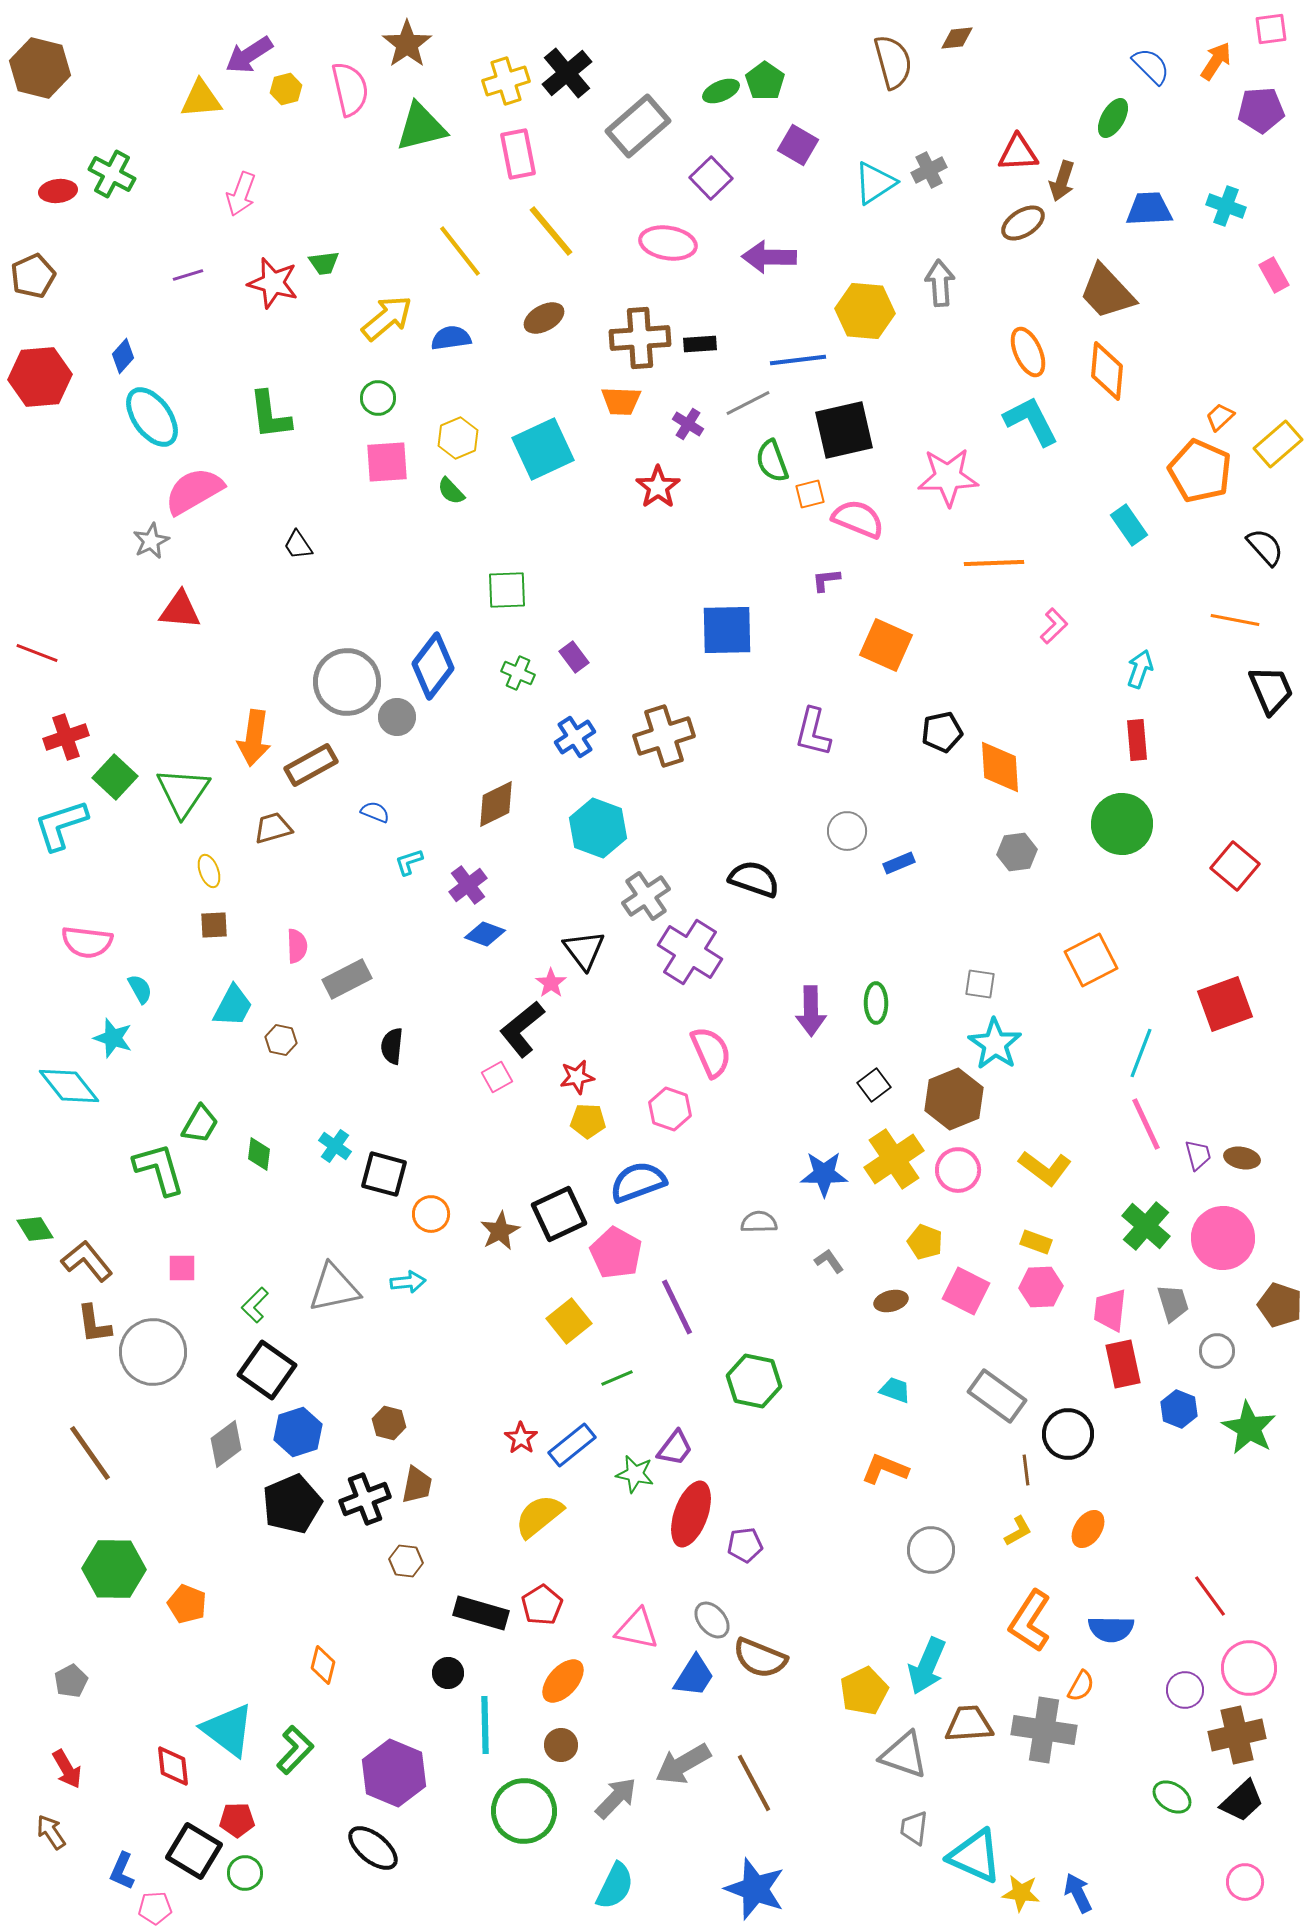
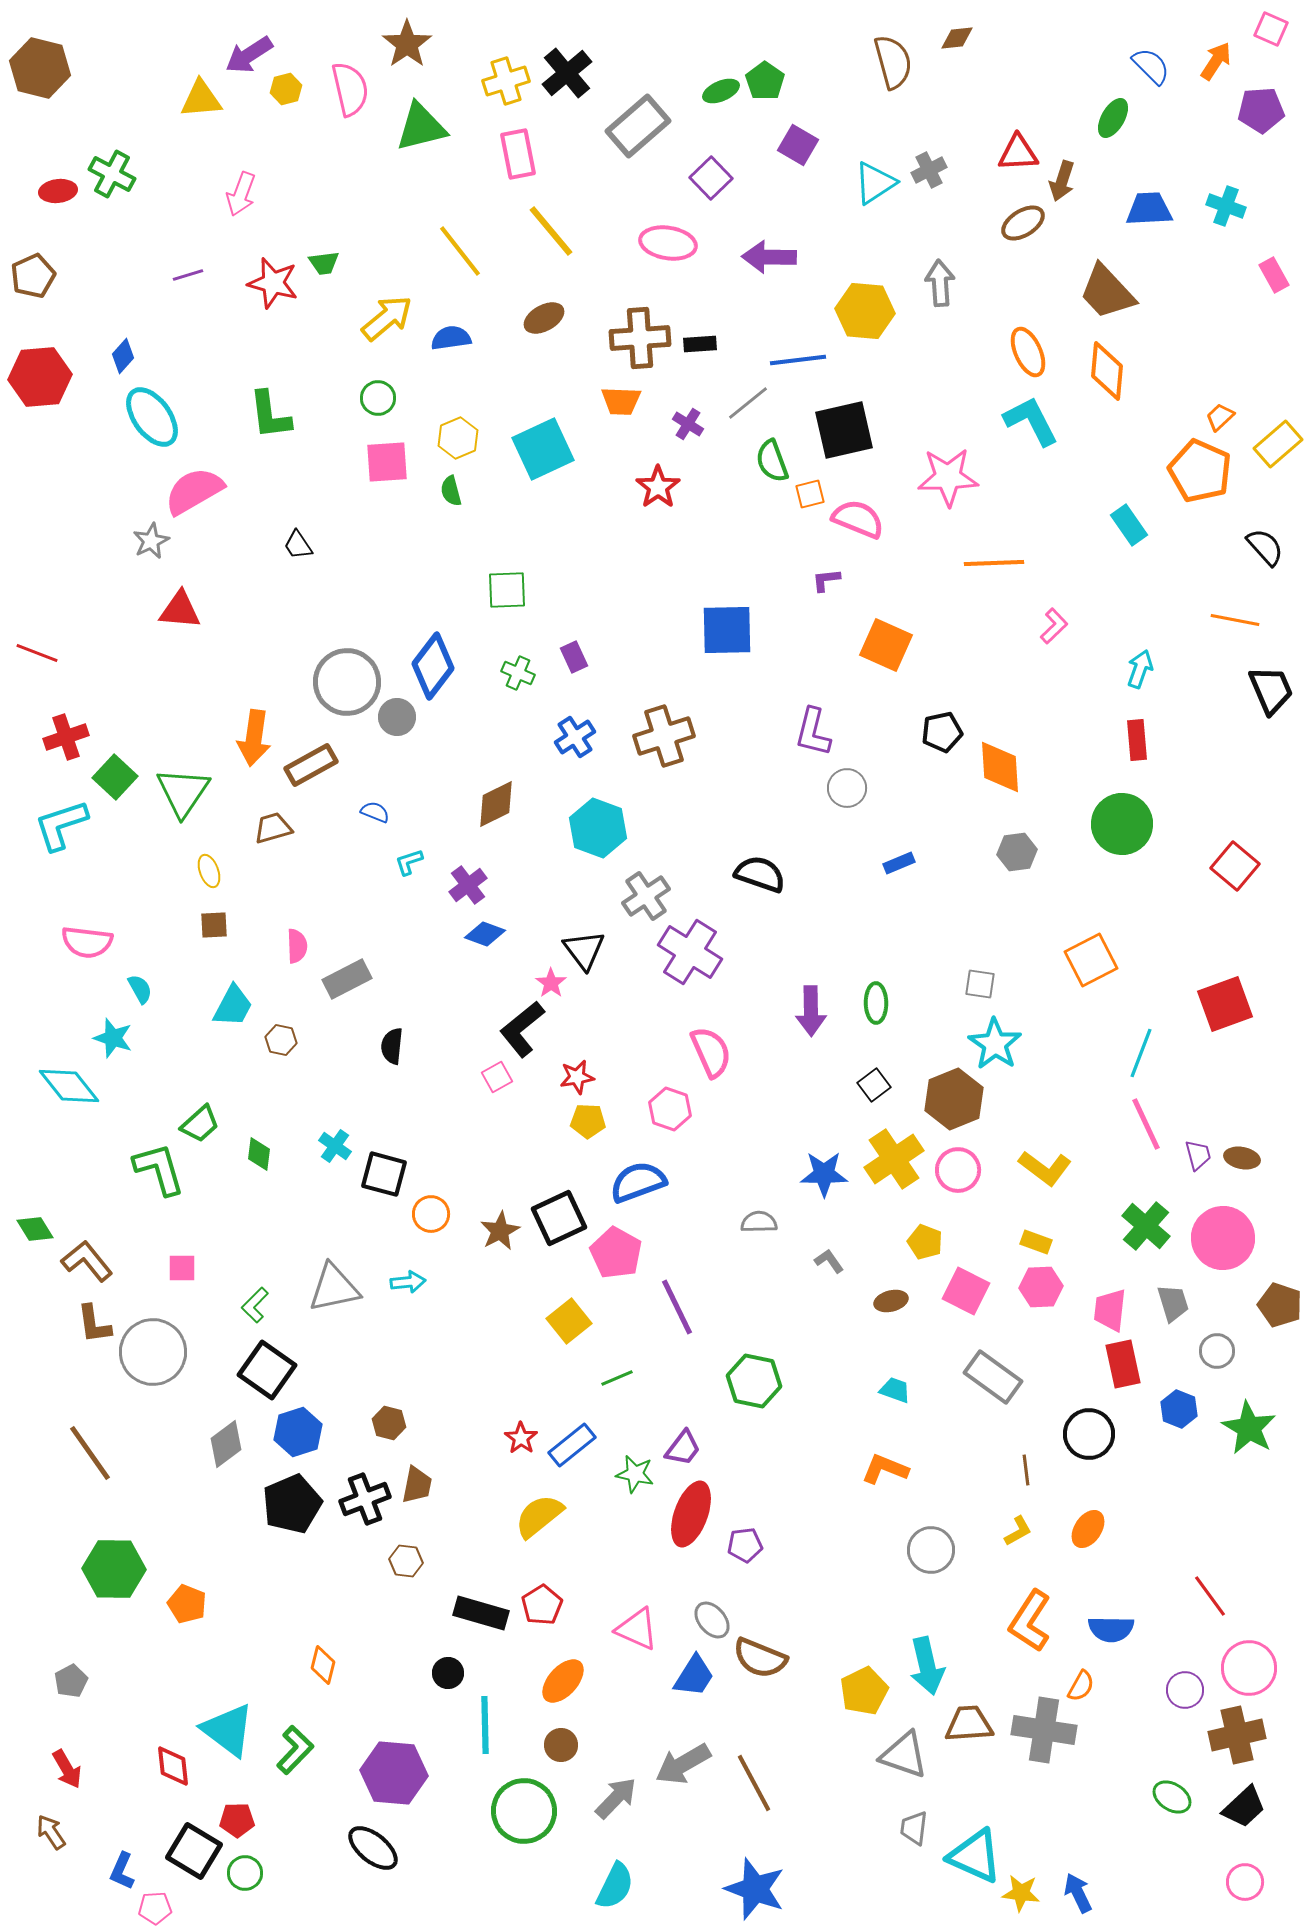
pink square at (1271, 29): rotated 32 degrees clockwise
gray line at (748, 403): rotated 12 degrees counterclockwise
green semicircle at (451, 491): rotated 28 degrees clockwise
purple rectangle at (574, 657): rotated 12 degrees clockwise
gray circle at (847, 831): moved 43 px up
black semicircle at (754, 879): moved 6 px right, 5 px up
green trapezoid at (200, 1124): rotated 18 degrees clockwise
black square at (559, 1214): moved 4 px down
gray rectangle at (997, 1396): moved 4 px left, 19 px up
black circle at (1068, 1434): moved 21 px right
purple trapezoid at (675, 1448): moved 8 px right
pink triangle at (637, 1629): rotated 12 degrees clockwise
cyan arrow at (927, 1666): rotated 36 degrees counterclockwise
purple hexagon at (394, 1773): rotated 18 degrees counterclockwise
black trapezoid at (1242, 1801): moved 2 px right, 6 px down
